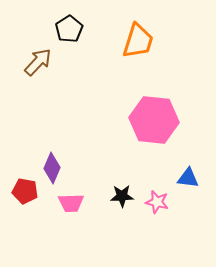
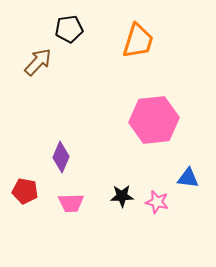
black pentagon: rotated 24 degrees clockwise
pink hexagon: rotated 12 degrees counterclockwise
purple diamond: moved 9 px right, 11 px up
